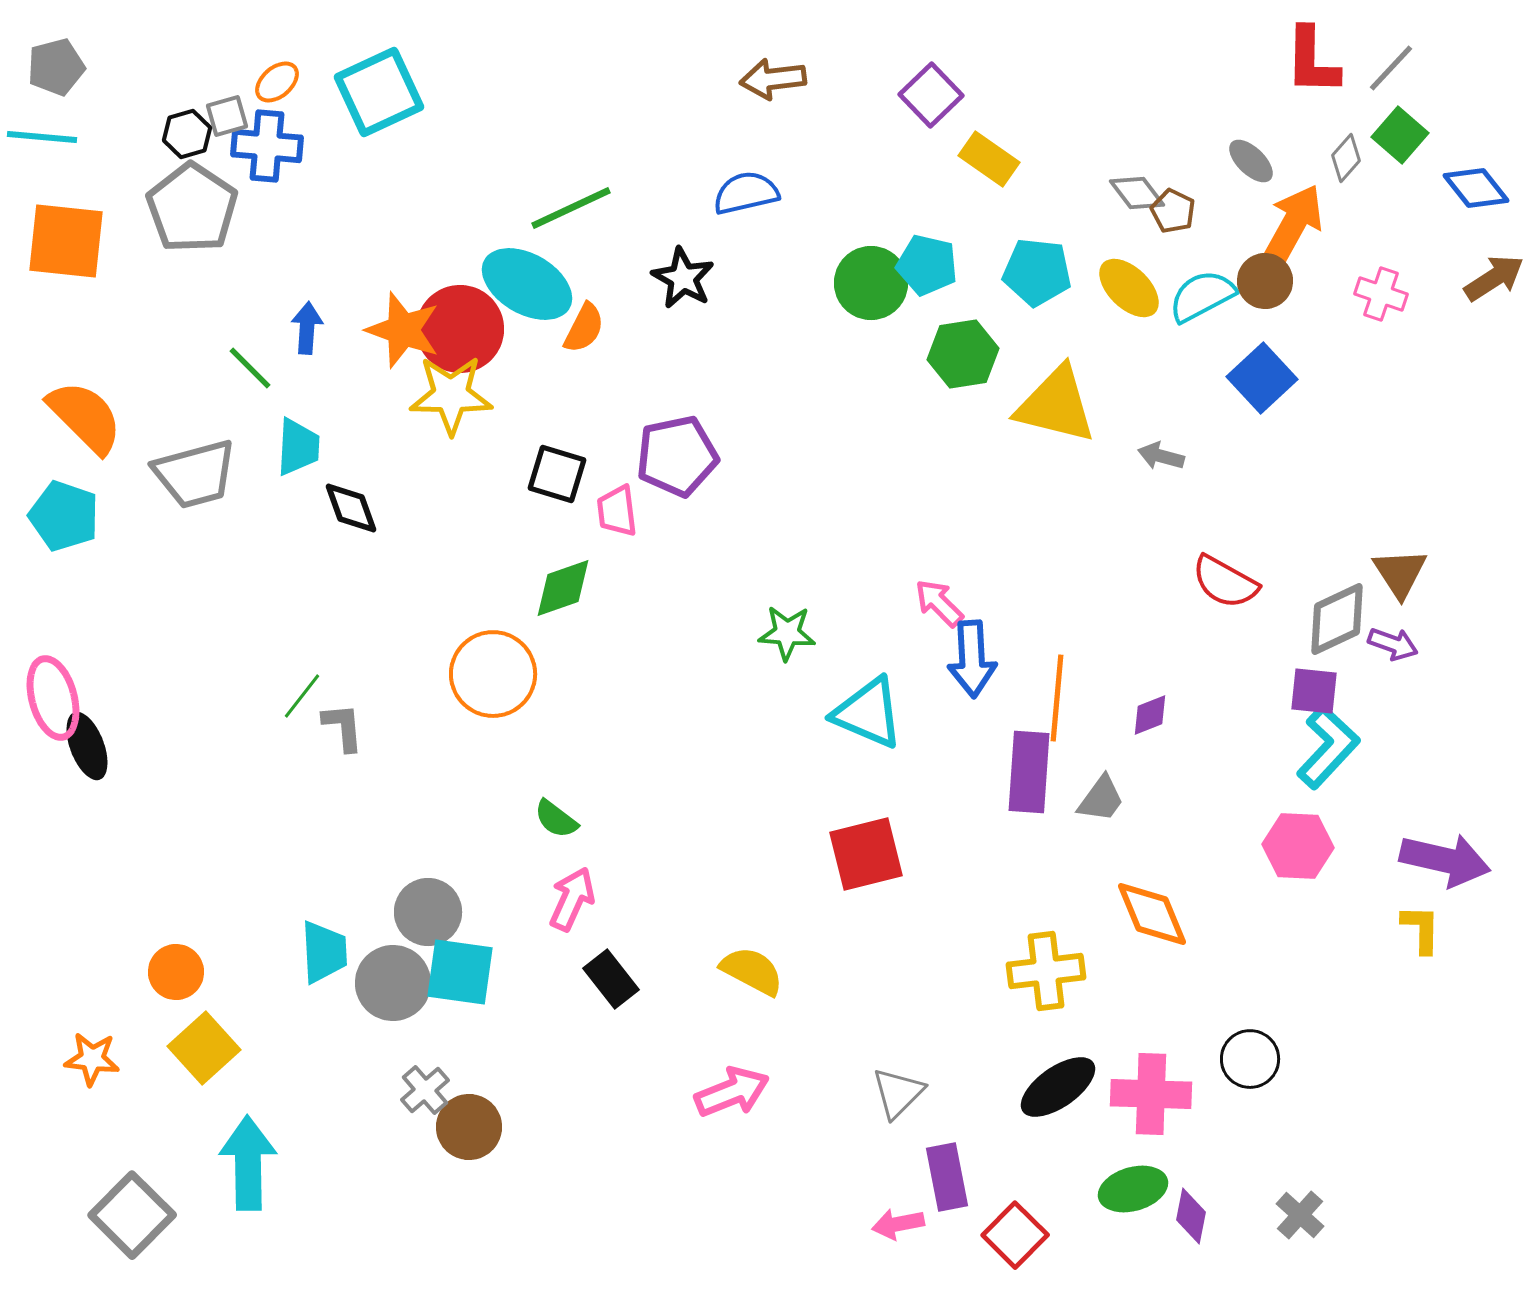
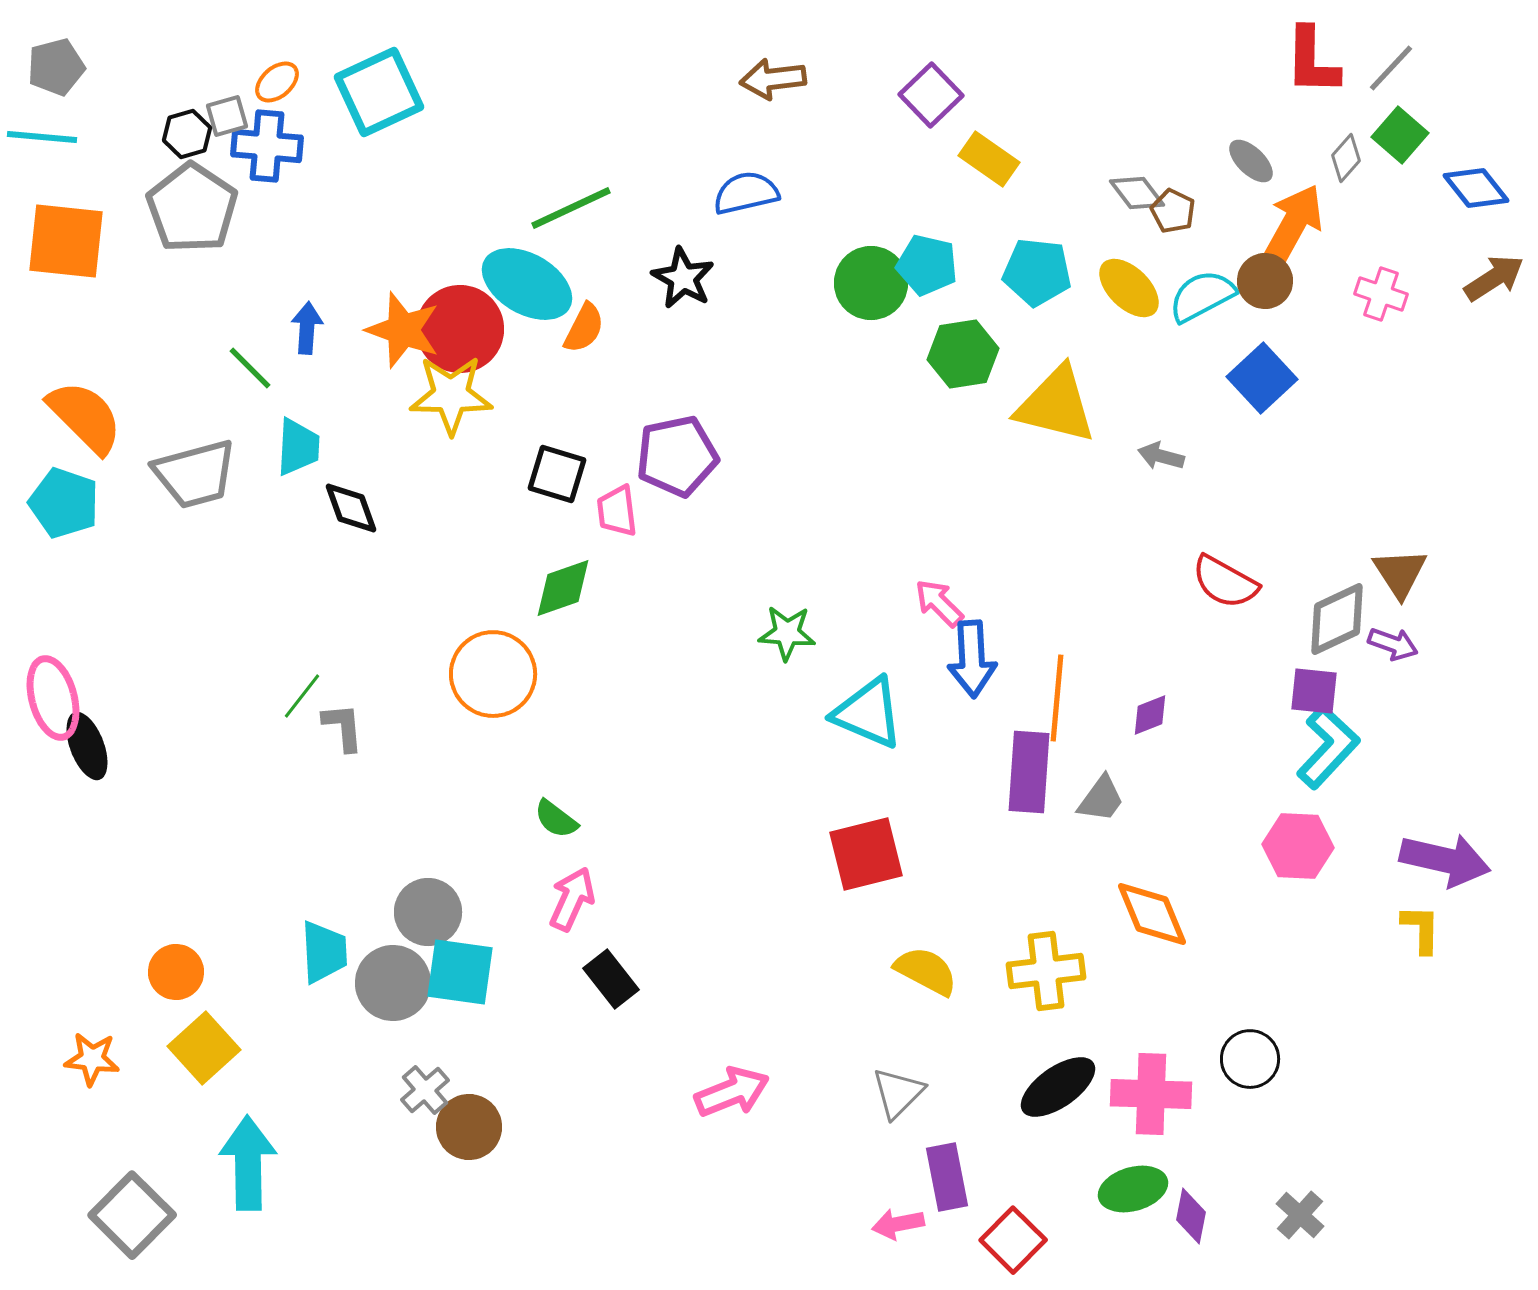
cyan pentagon at (64, 516): moved 13 px up
yellow semicircle at (752, 971): moved 174 px right
red square at (1015, 1235): moved 2 px left, 5 px down
